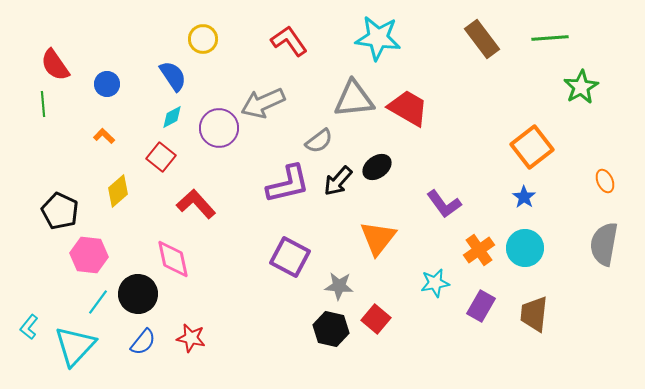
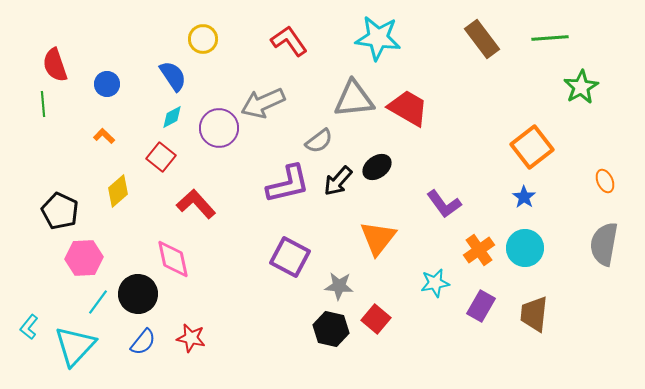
red semicircle at (55, 65): rotated 16 degrees clockwise
pink hexagon at (89, 255): moved 5 px left, 3 px down; rotated 9 degrees counterclockwise
